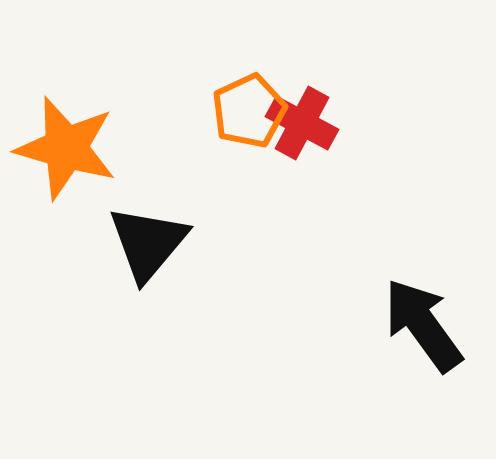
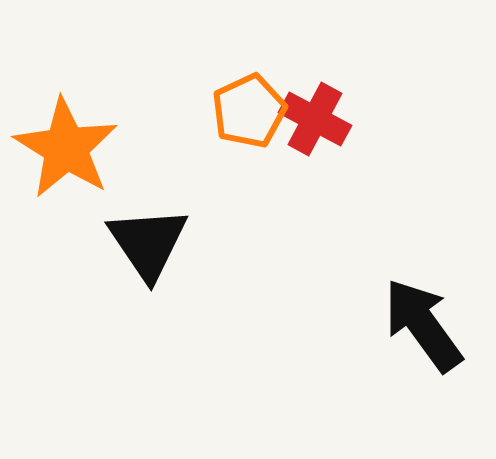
red cross: moved 13 px right, 4 px up
orange star: rotated 16 degrees clockwise
black triangle: rotated 14 degrees counterclockwise
